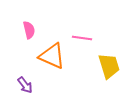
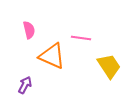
pink line: moved 1 px left
yellow trapezoid: rotated 16 degrees counterclockwise
purple arrow: rotated 114 degrees counterclockwise
